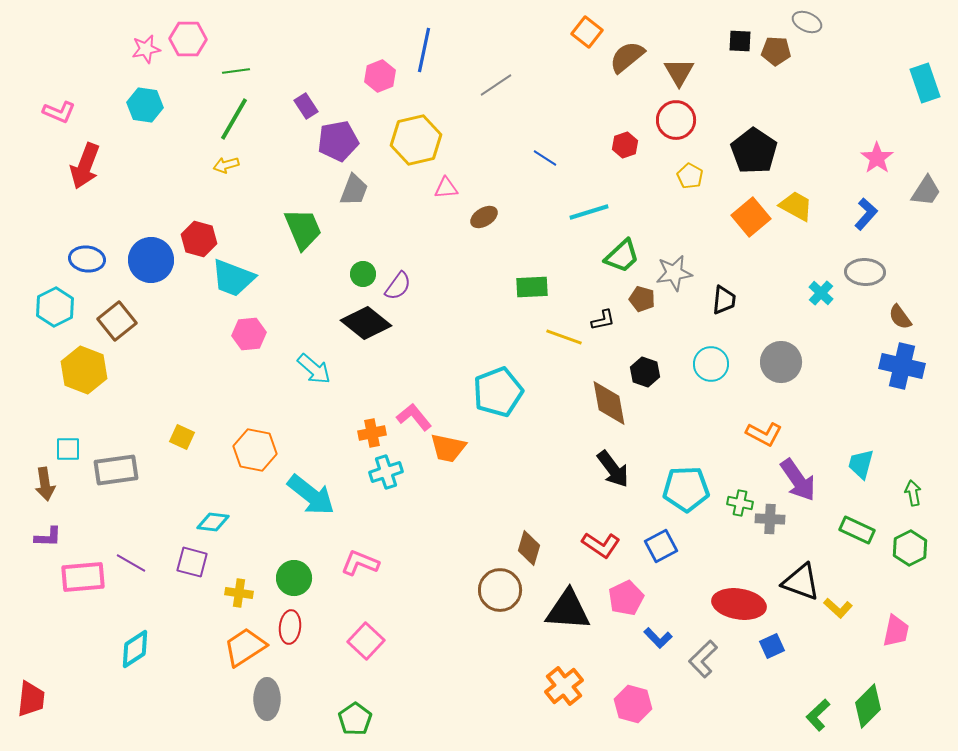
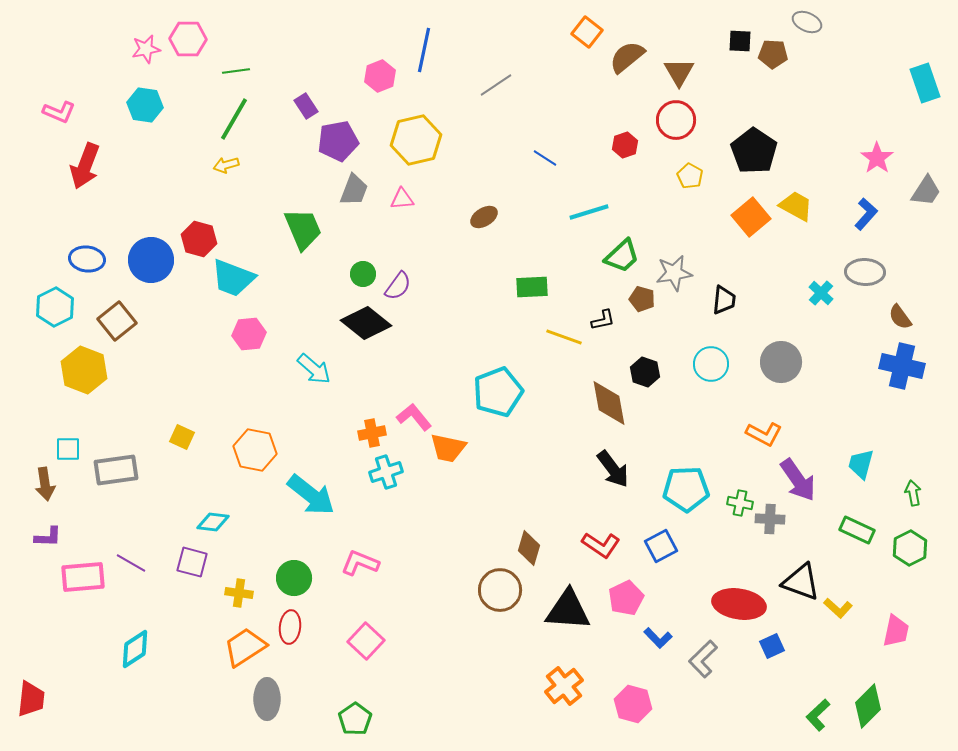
brown pentagon at (776, 51): moved 3 px left, 3 px down
pink triangle at (446, 188): moved 44 px left, 11 px down
